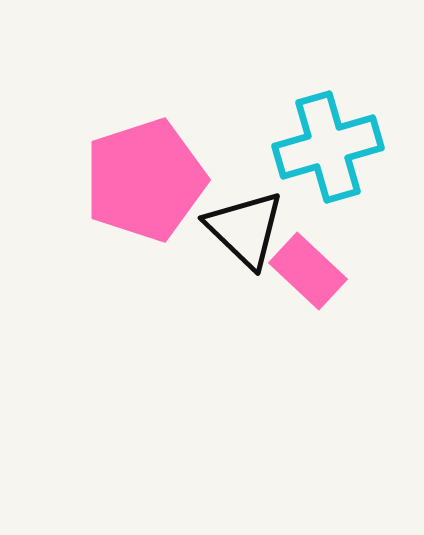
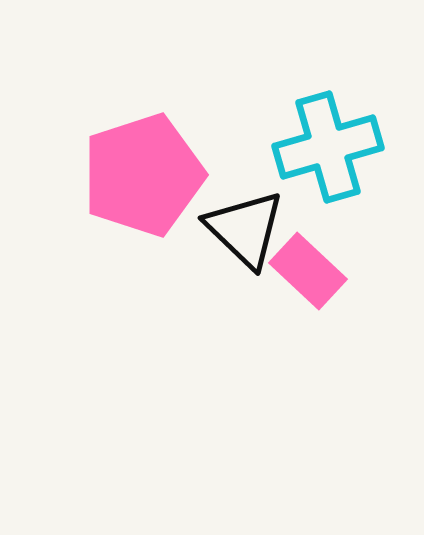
pink pentagon: moved 2 px left, 5 px up
